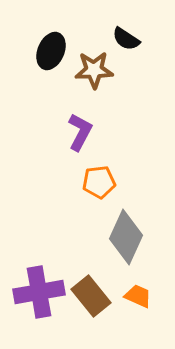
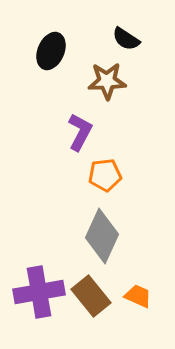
brown star: moved 13 px right, 11 px down
orange pentagon: moved 6 px right, 7 px up
gray diamond: moved 24 px left, 1 px up
